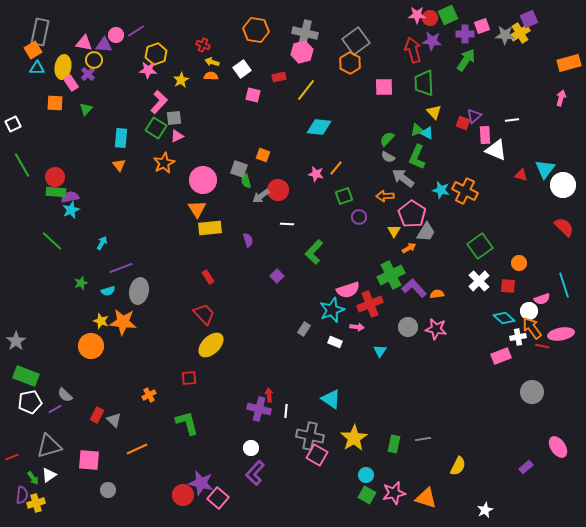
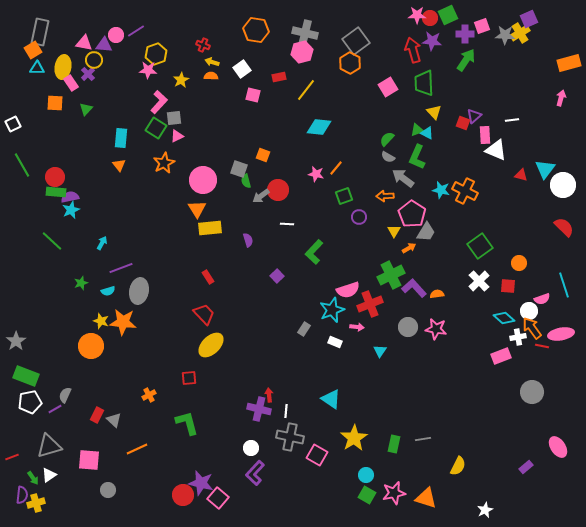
pink square at (384, 87): moved 4 px right; rotated 30 degrees counterclockwise
gray semicircle at (65, 395): rotated 70 degrees clockwise
gray cross at (310, 436): moved 20 px left, 1 px down
